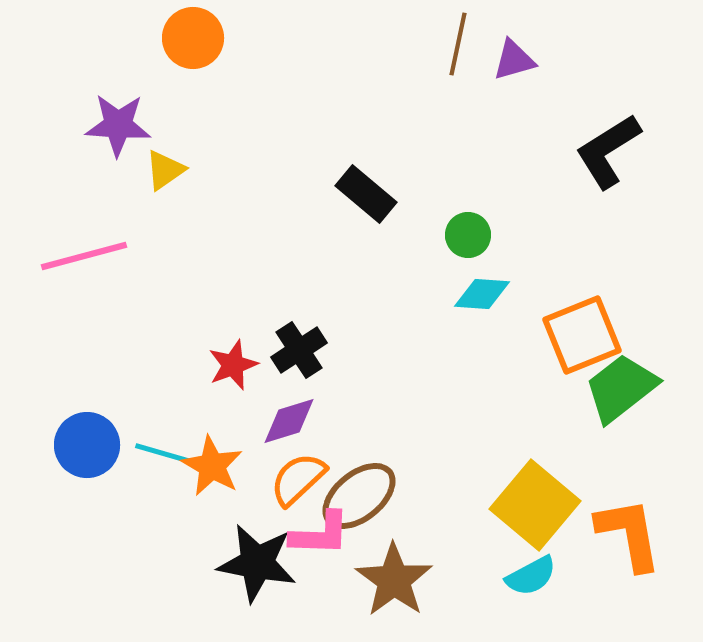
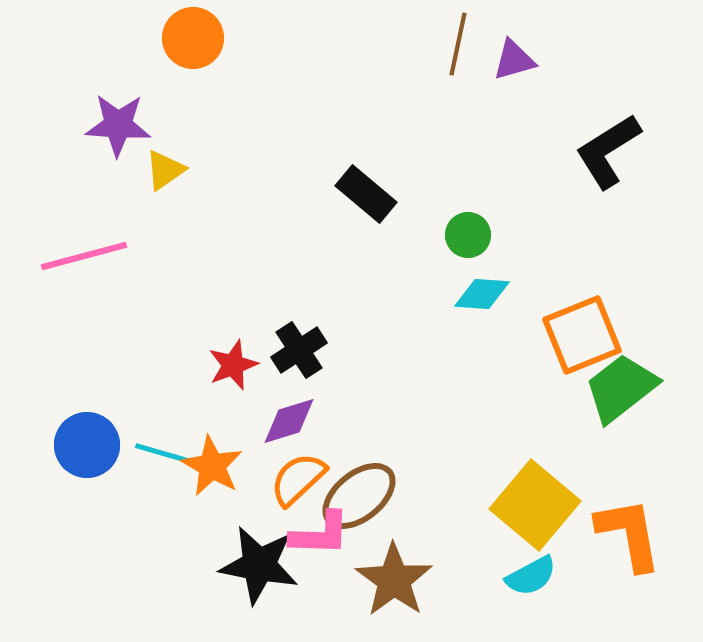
black star: moved 2 px right, 2 px down
